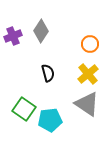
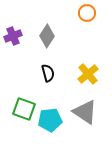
gray diamond: moved 6 px right, 5 px down
orange circle: moved 3 px left, 31 px up
gray triangle: moved 2 px left, 8 px down
green square: rotated 15 degrees counterclockwise
